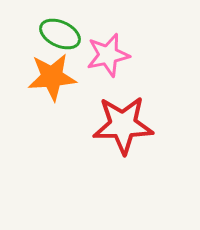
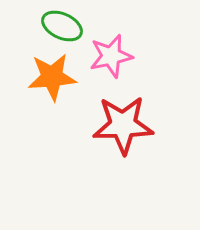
green ellipse: moved 2 px right, 8 px up
pink star: moved 3 px right, 1 px down
